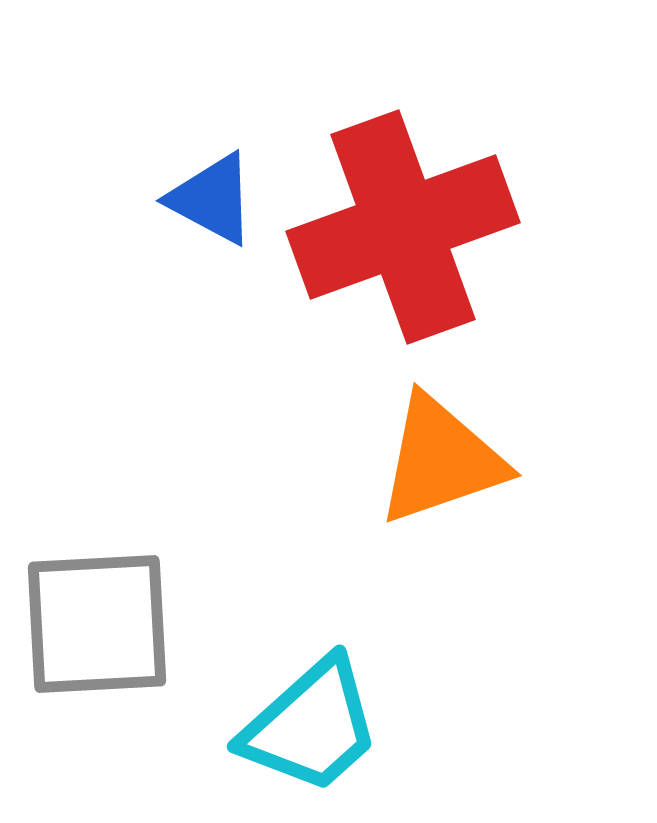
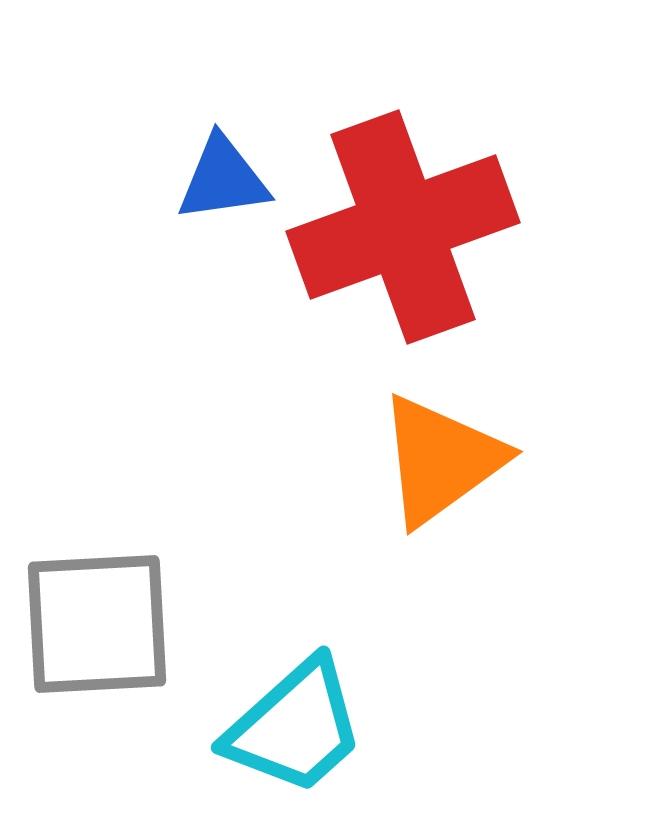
blue triangle: moved 11 px right, 20 px up; rotated 36 degrees counterclockwise
orange triangle: rotated 17 degrees counterclockwise
cyan trapezoid: moved 16 px left, 1 px down
